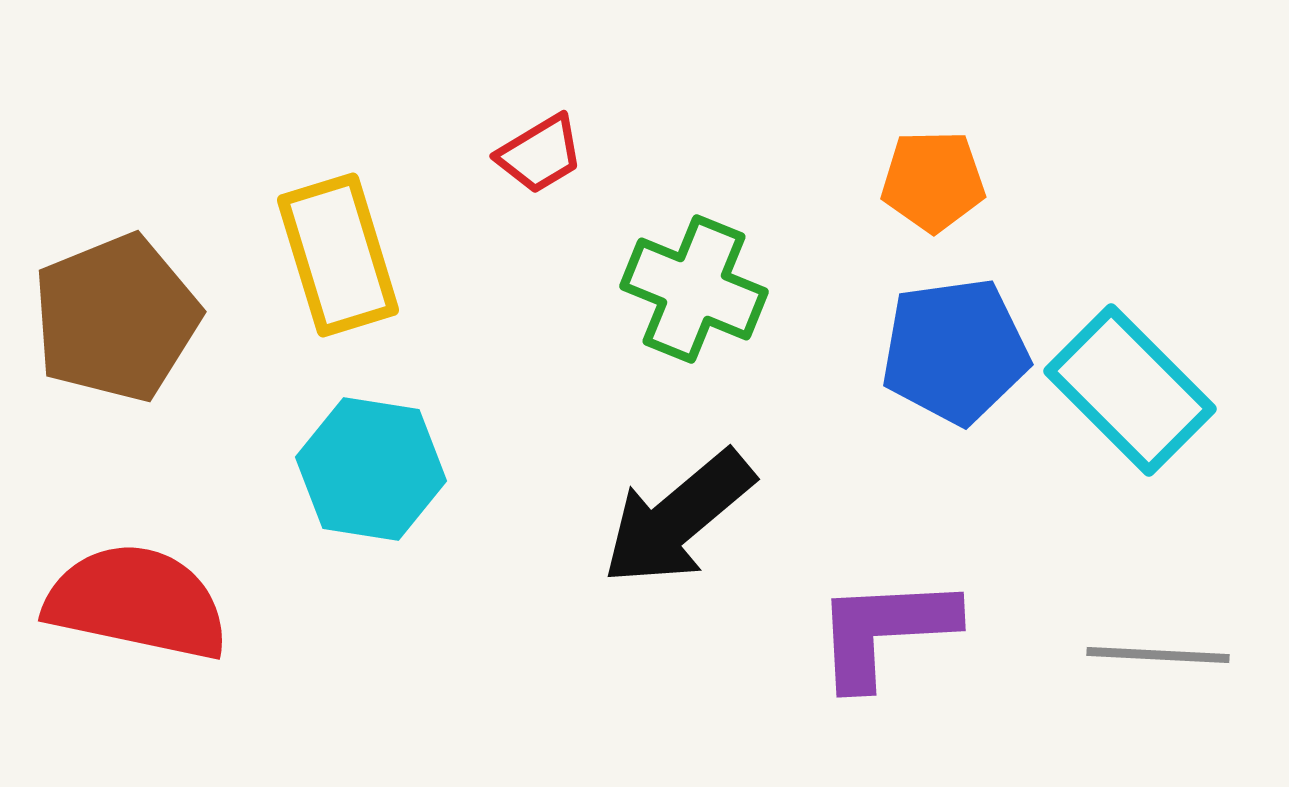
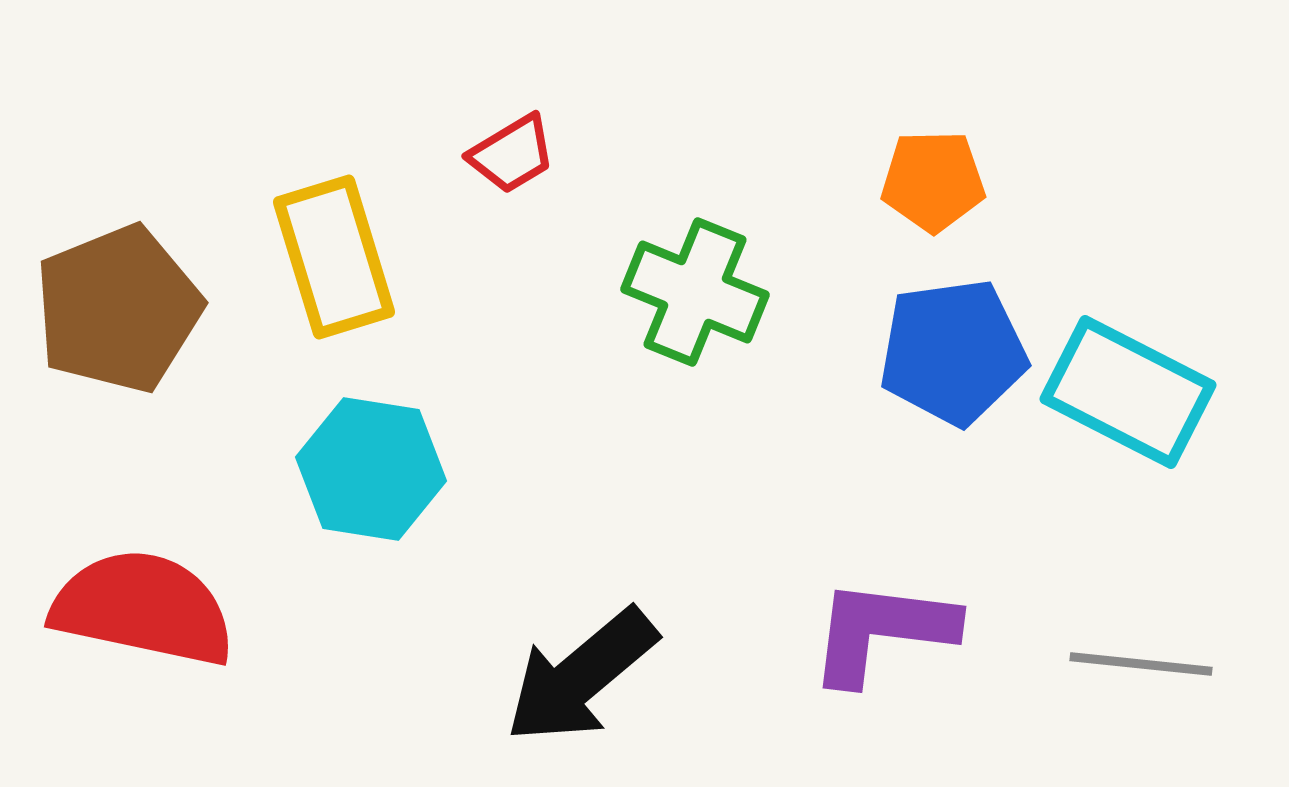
red trapezoid: moved 28 px left
yellow rectangle: moved 4 px left, 2 px down
green cross: moved 1 px right, 3 px down
brown pentagon: moved 2 px right, 9 px up
blue pentagon: moved 2 px left, 1 px down
cyan rectangle: moved 2 px left, 2 px down; rotated 18 degrees counterclockwise
black arrow: moved 97 px left, 158 px down
red semicircle: moved 6 px right, 6 px down
purple L-shape: moved 3 px left; rotated 10 degrees clockwise
gray line: moved 17 px left, 9 px down; rotated 3 degrees clockwise
